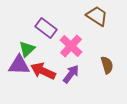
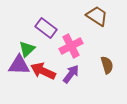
pink cross: rotated 20 degrees clockwise
